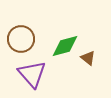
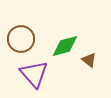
brown triangle: moved 1 px right, 2 px down
purple triangle: moved 2 px right
